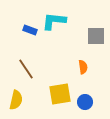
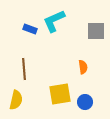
cyan L-shape: rotated 30 degrees counterclockwise
blue rectangle: moved 1 px up
gray square: moved 5 px up
brown line: moved 2 px left; rotated 30 degrees clockwise
